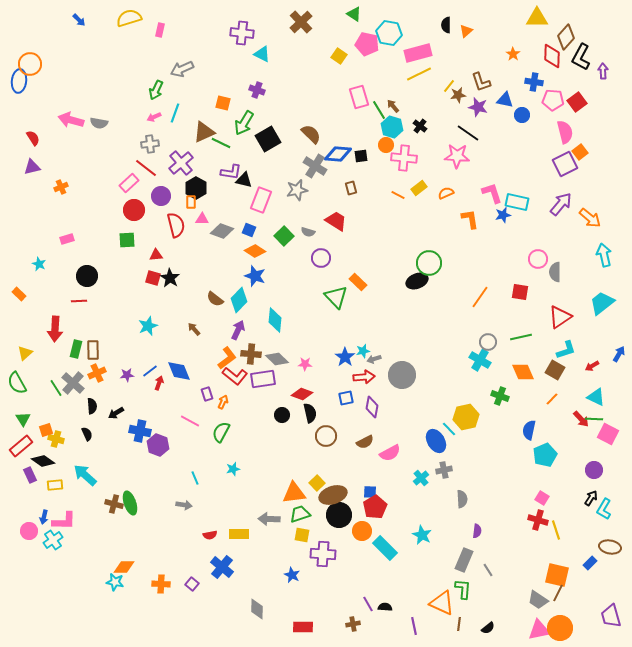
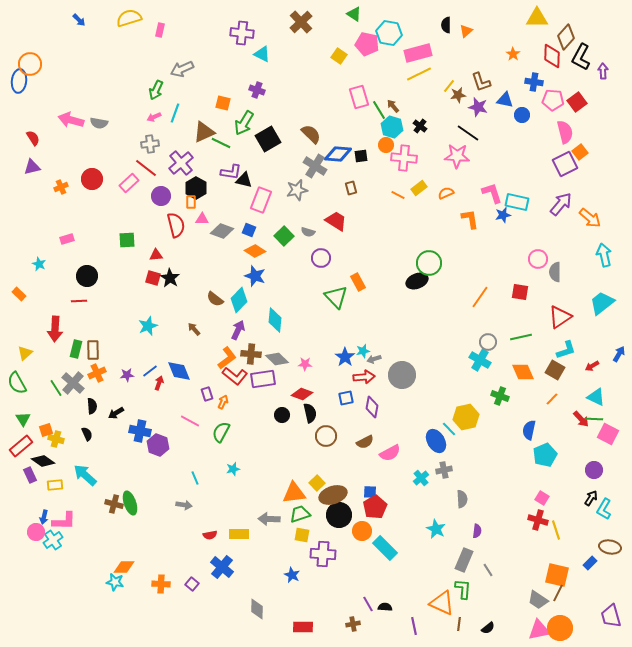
red circle at (134, 210): moved 42 px left, 31 px up
orange rectangle at (358, 282): rotated 18 degrees clockwise
pink circle at (29, 531): moved 7 px right, 1 px down
cyan star at (422, 535): moved 14 px right, 6 px up
